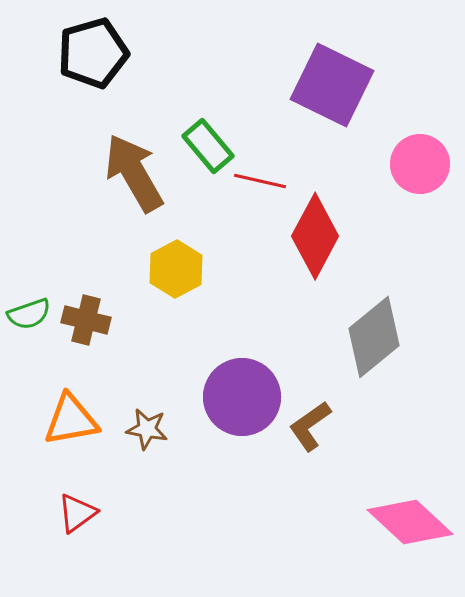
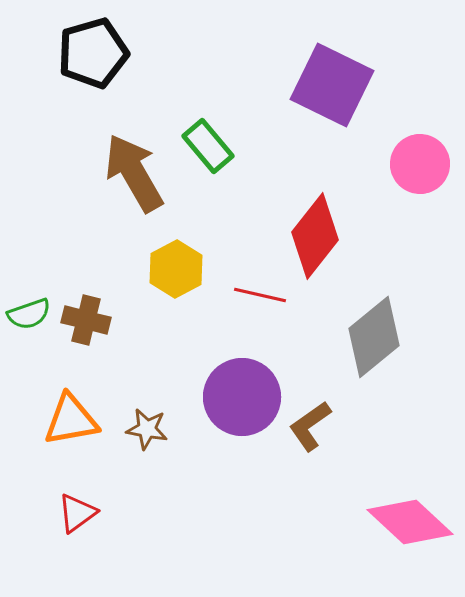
red line: moved 114 px down
red diamond: rotated 10 degrees clockwise
